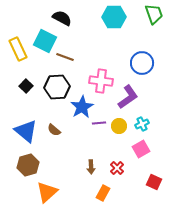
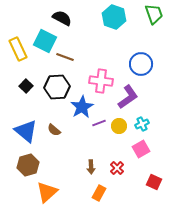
cyan hexagon: rotated 20 degrees clockwise
blue circle: moved 1 px left, 1 px down
purple line: rotated 16 degrees counterclockwise
orange rectangle: moved 4 px left
